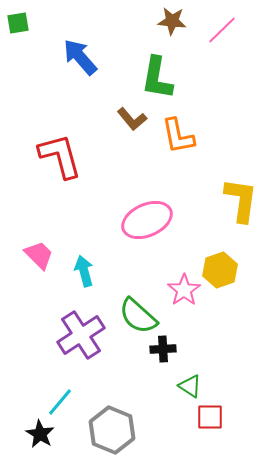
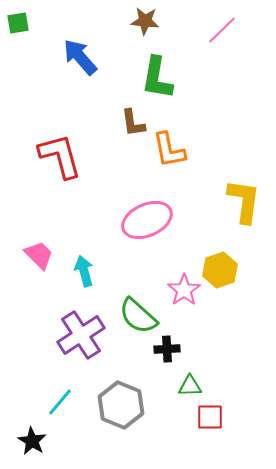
brown star: moved 27 px left
brown L-shape: moved 1 px right, 4 px down; rotated 32 degrees clockwise
orange L-shape: moved 9 px left, 14 px down
yellow L-shape: moved 3 px right, 1 px down
black cross: moved 4 px right
green triangle: rotated 35 degrees counterclockwise
gray hexagon: moved 9 px right, 25 px up
black star: moved 8 px left, 7 px down
